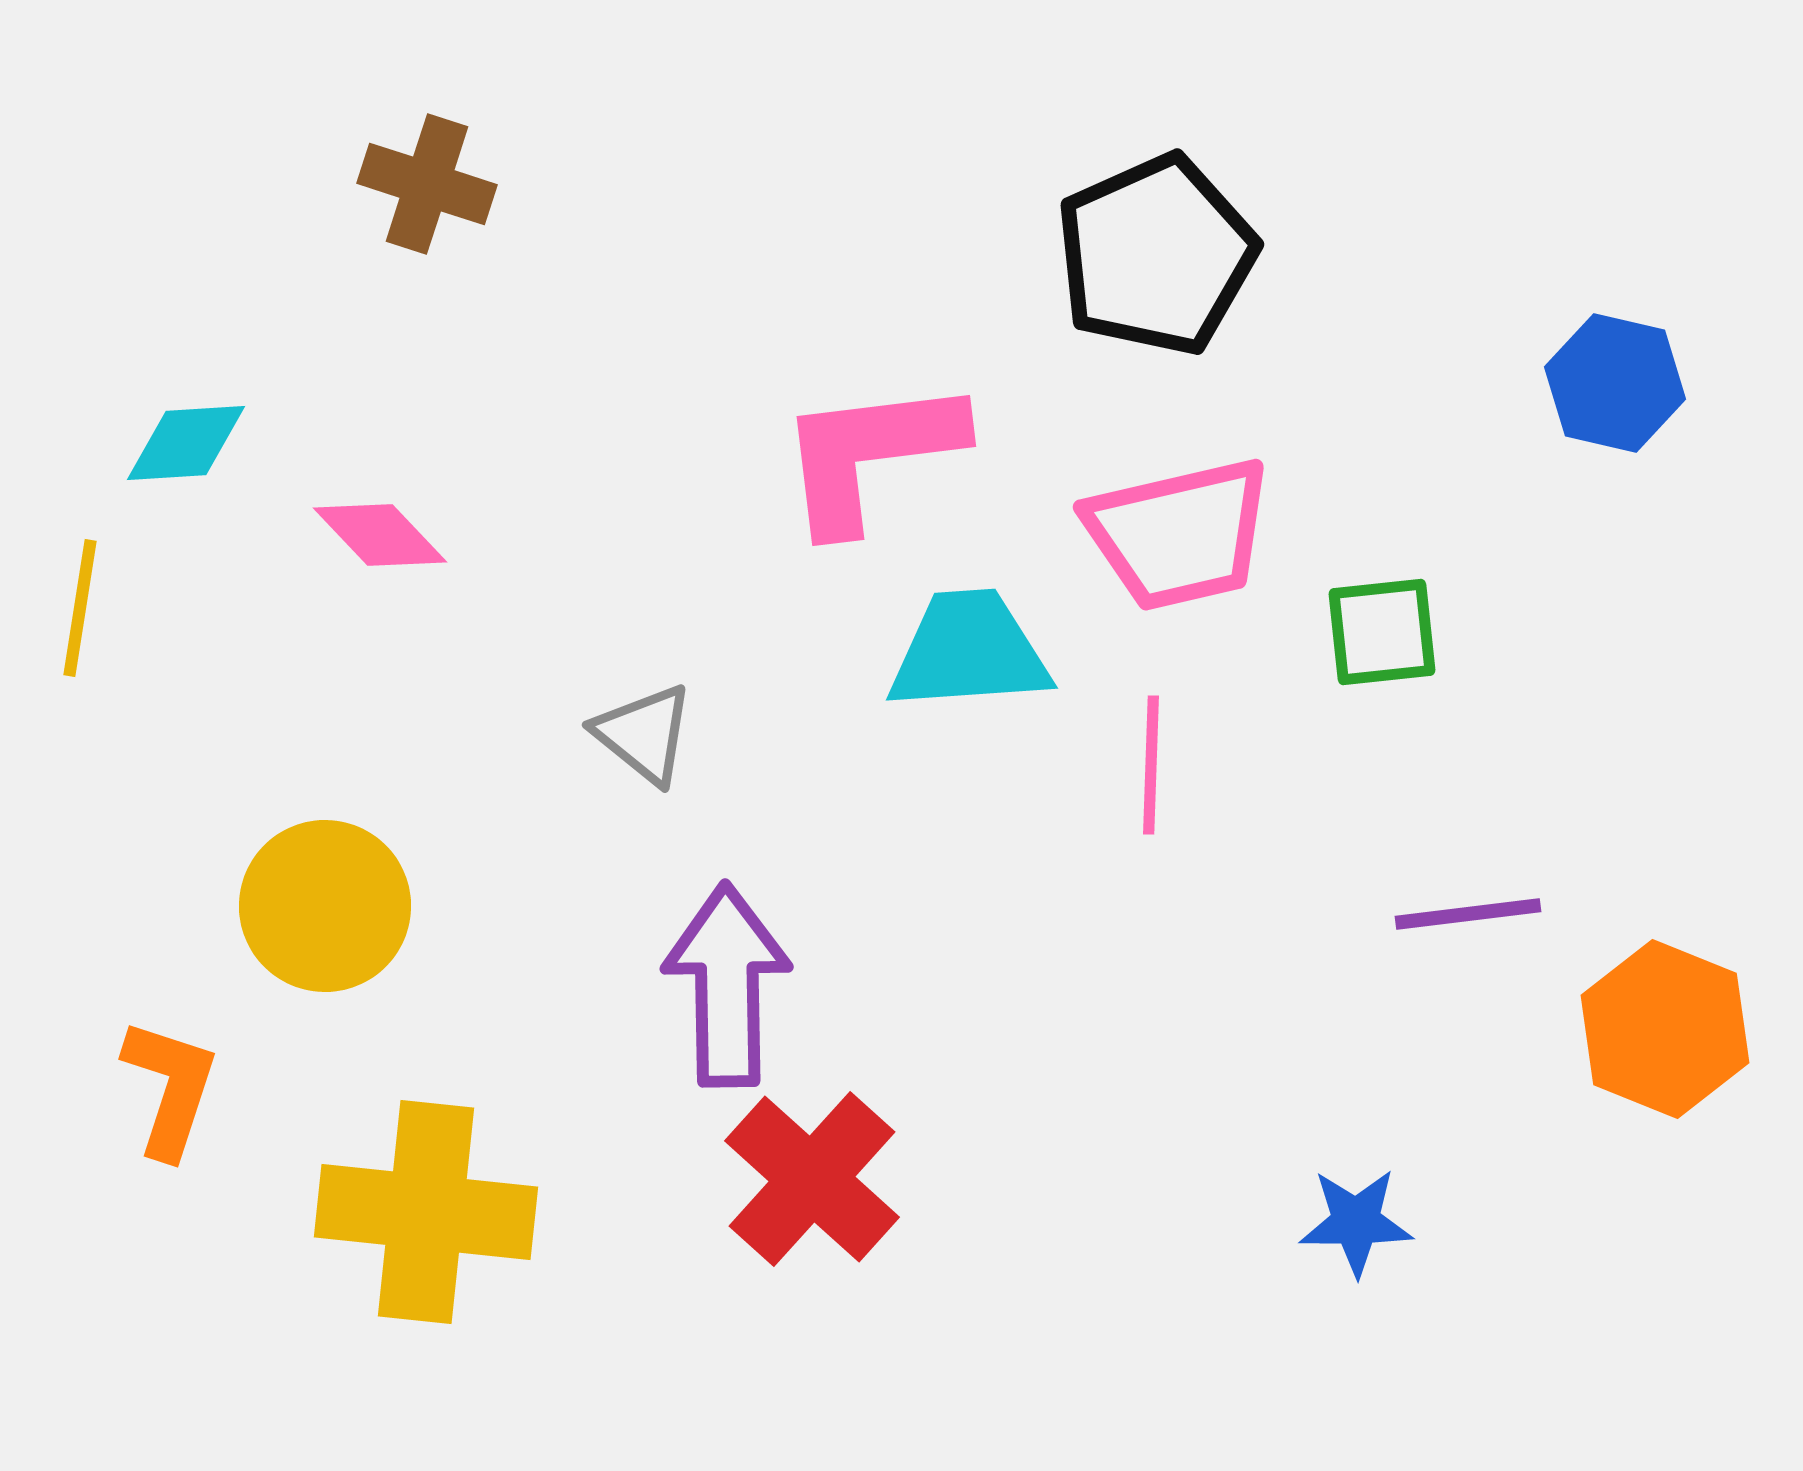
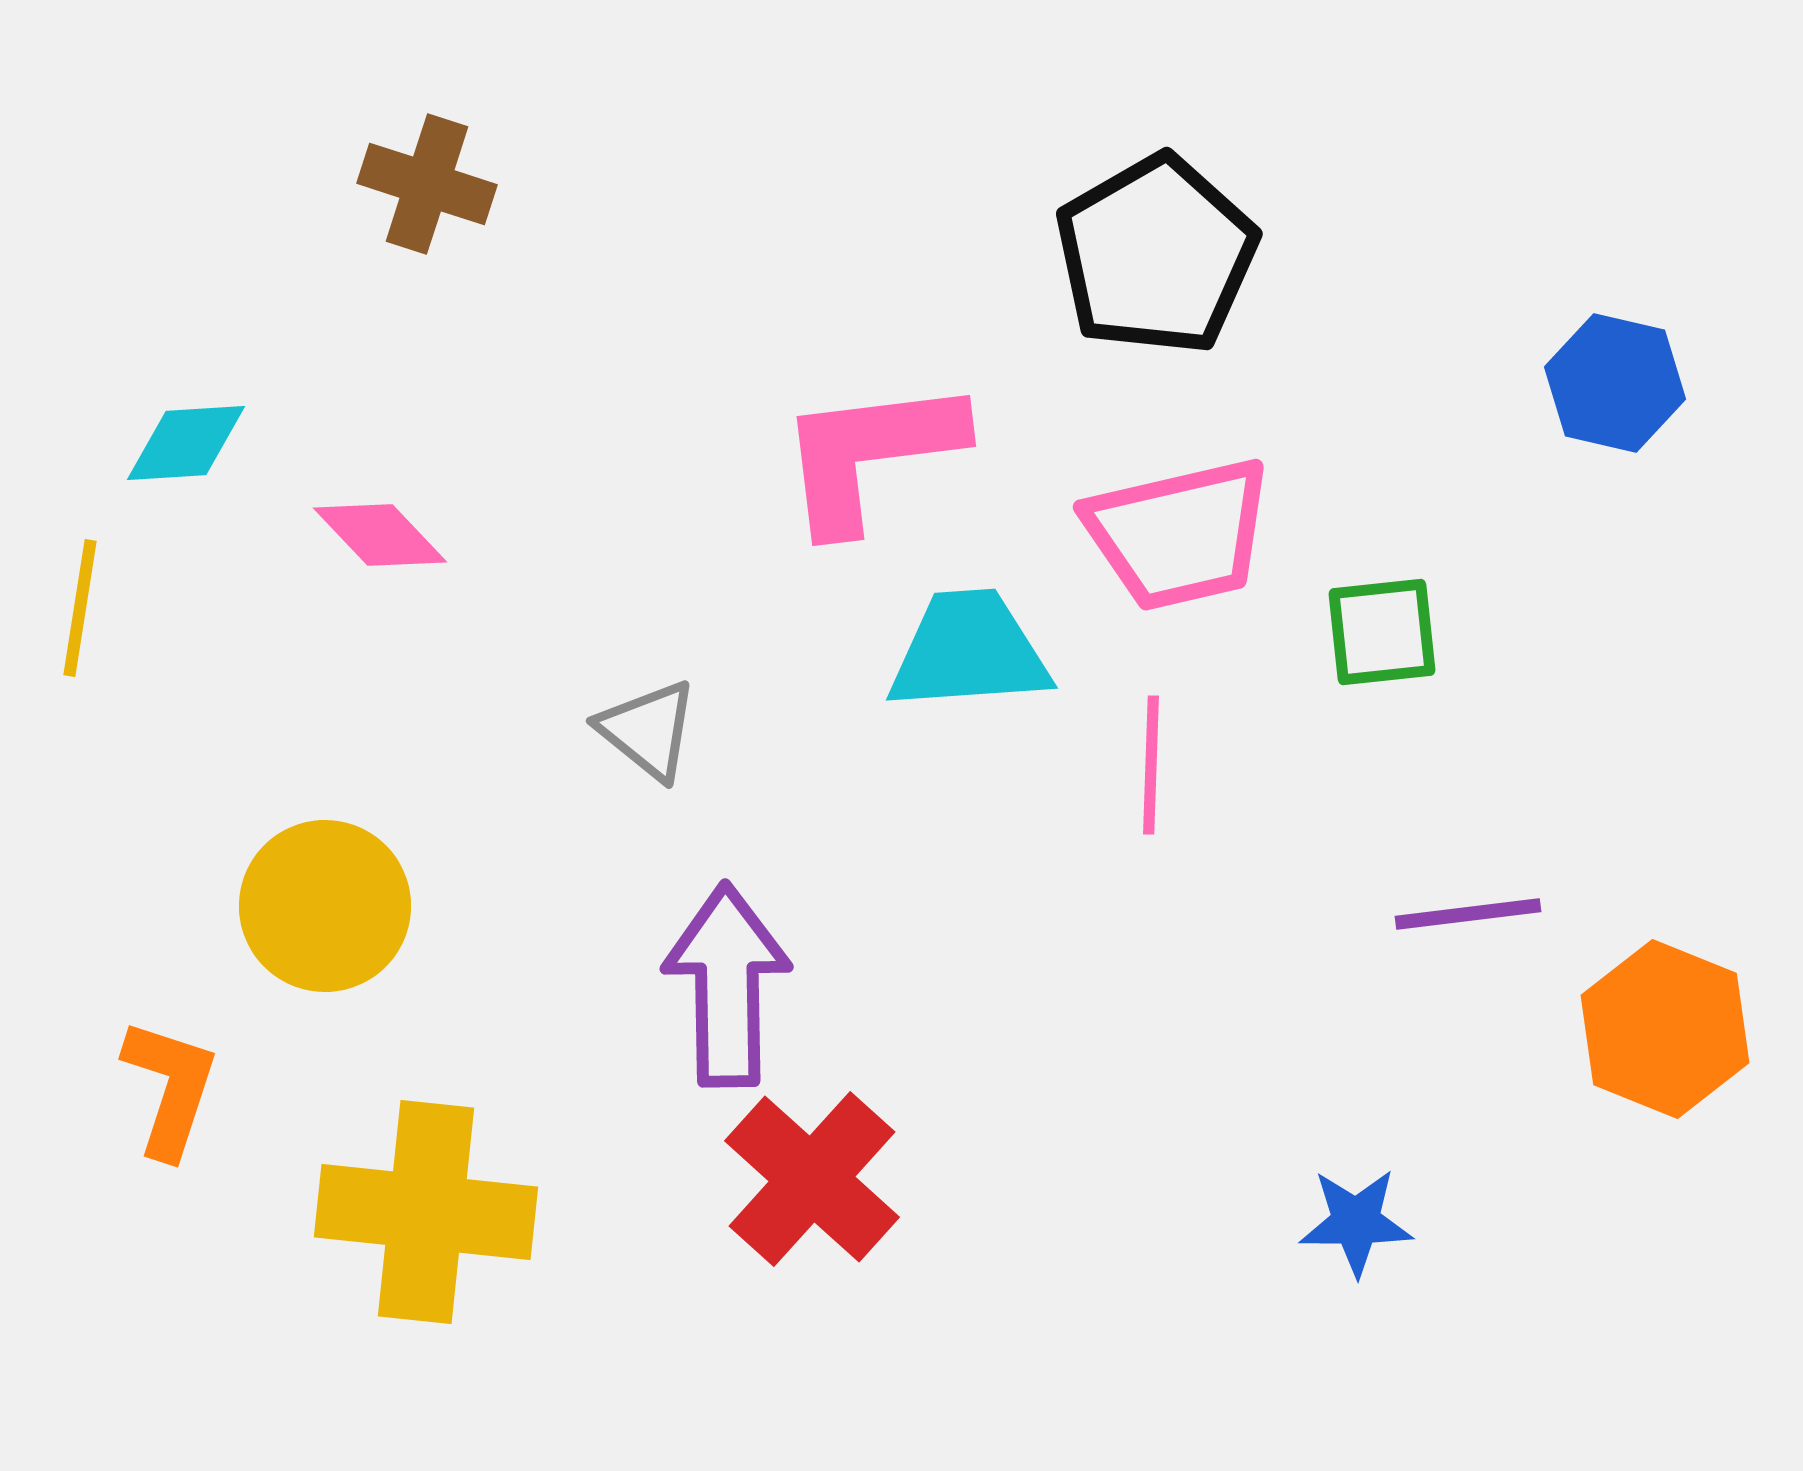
black pentagon: rotated 6 degrees counterclockwise
gray triangle: moved 4 px right, 4 px up
